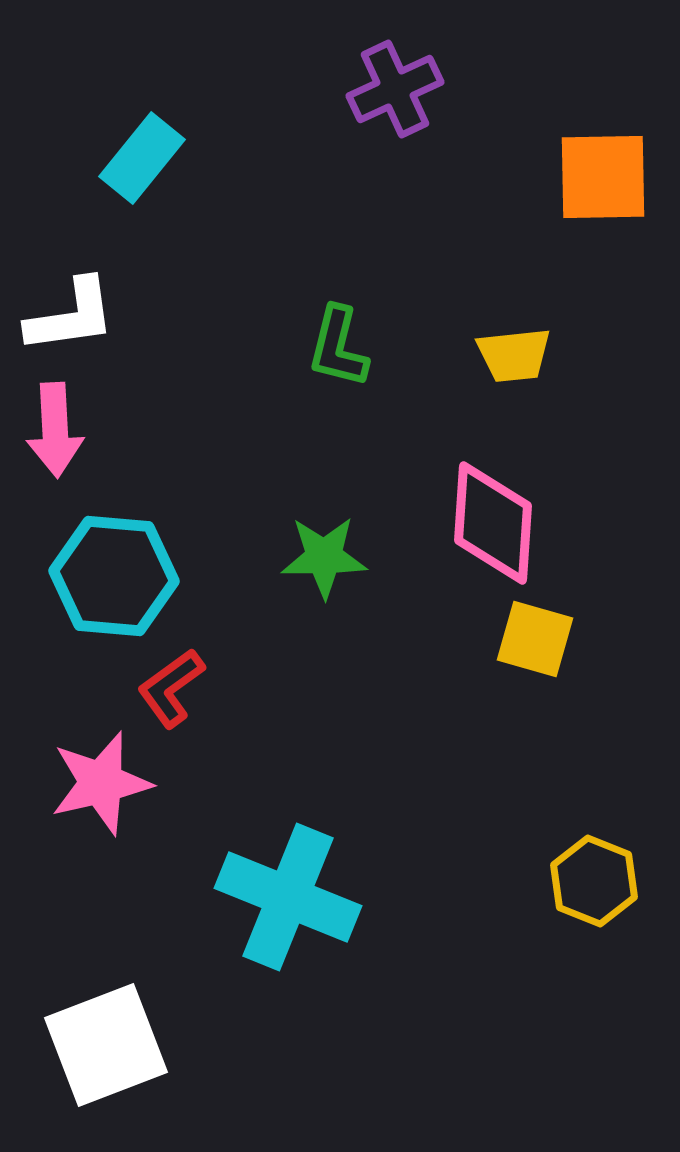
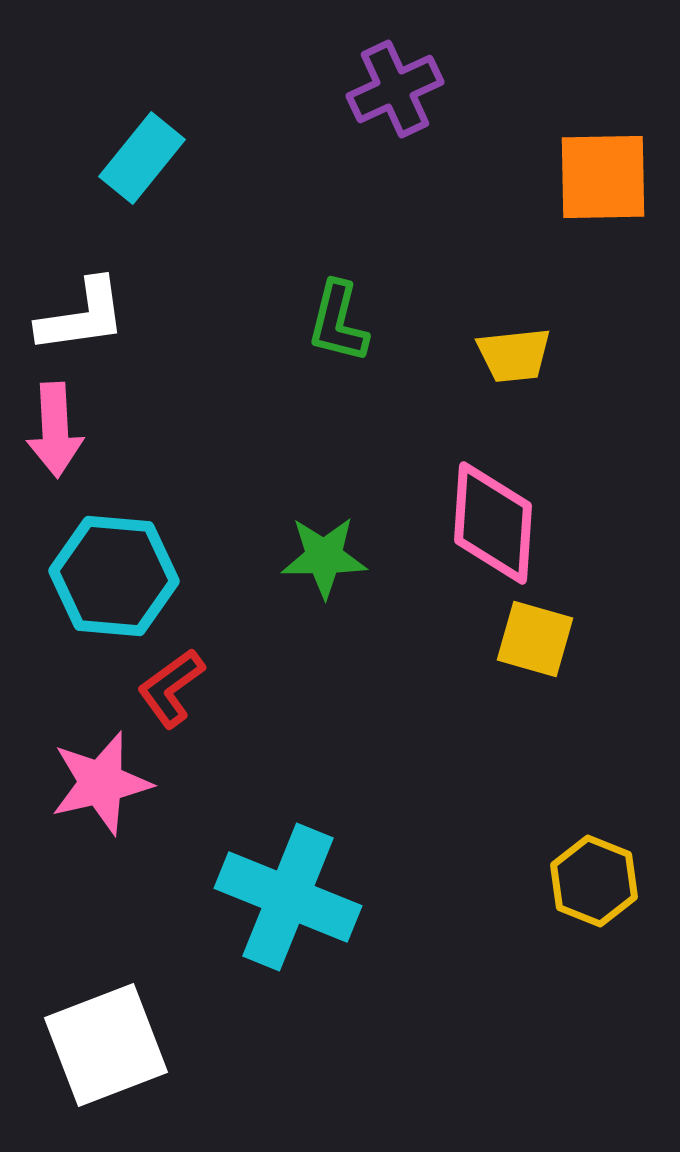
white L-shape: moved 11 px right
green L-shape: moved 25 px up
